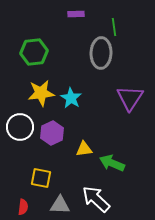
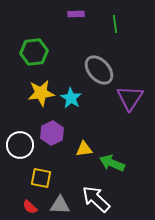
green line: moved 1 px right, 3 px up
gray ellipse: moved 2 px left, 17 px down; rotated 44 degrees counterclockwise
white circle: moved 18 px down
red semicircle: moved 7 px right; rotated 126 degrees clockwise
